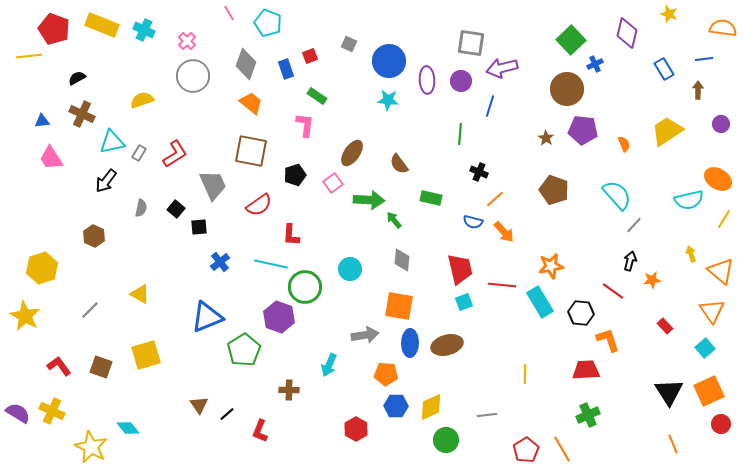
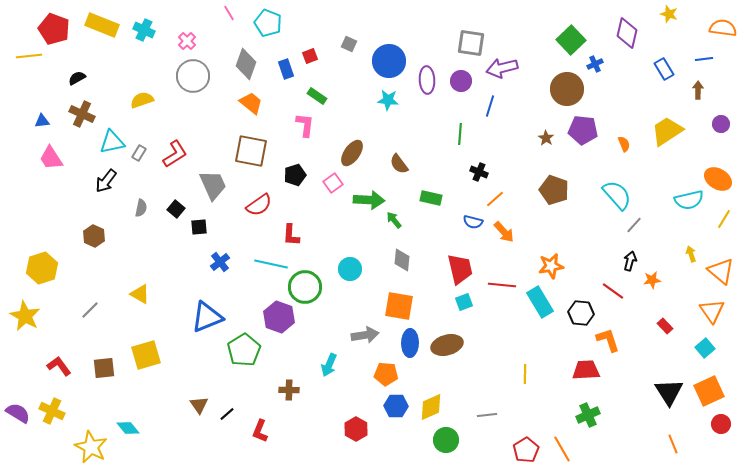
brown square at (101, 367): moved 3 px right, 1 px down; rotated 25 degrees counterclockwise
